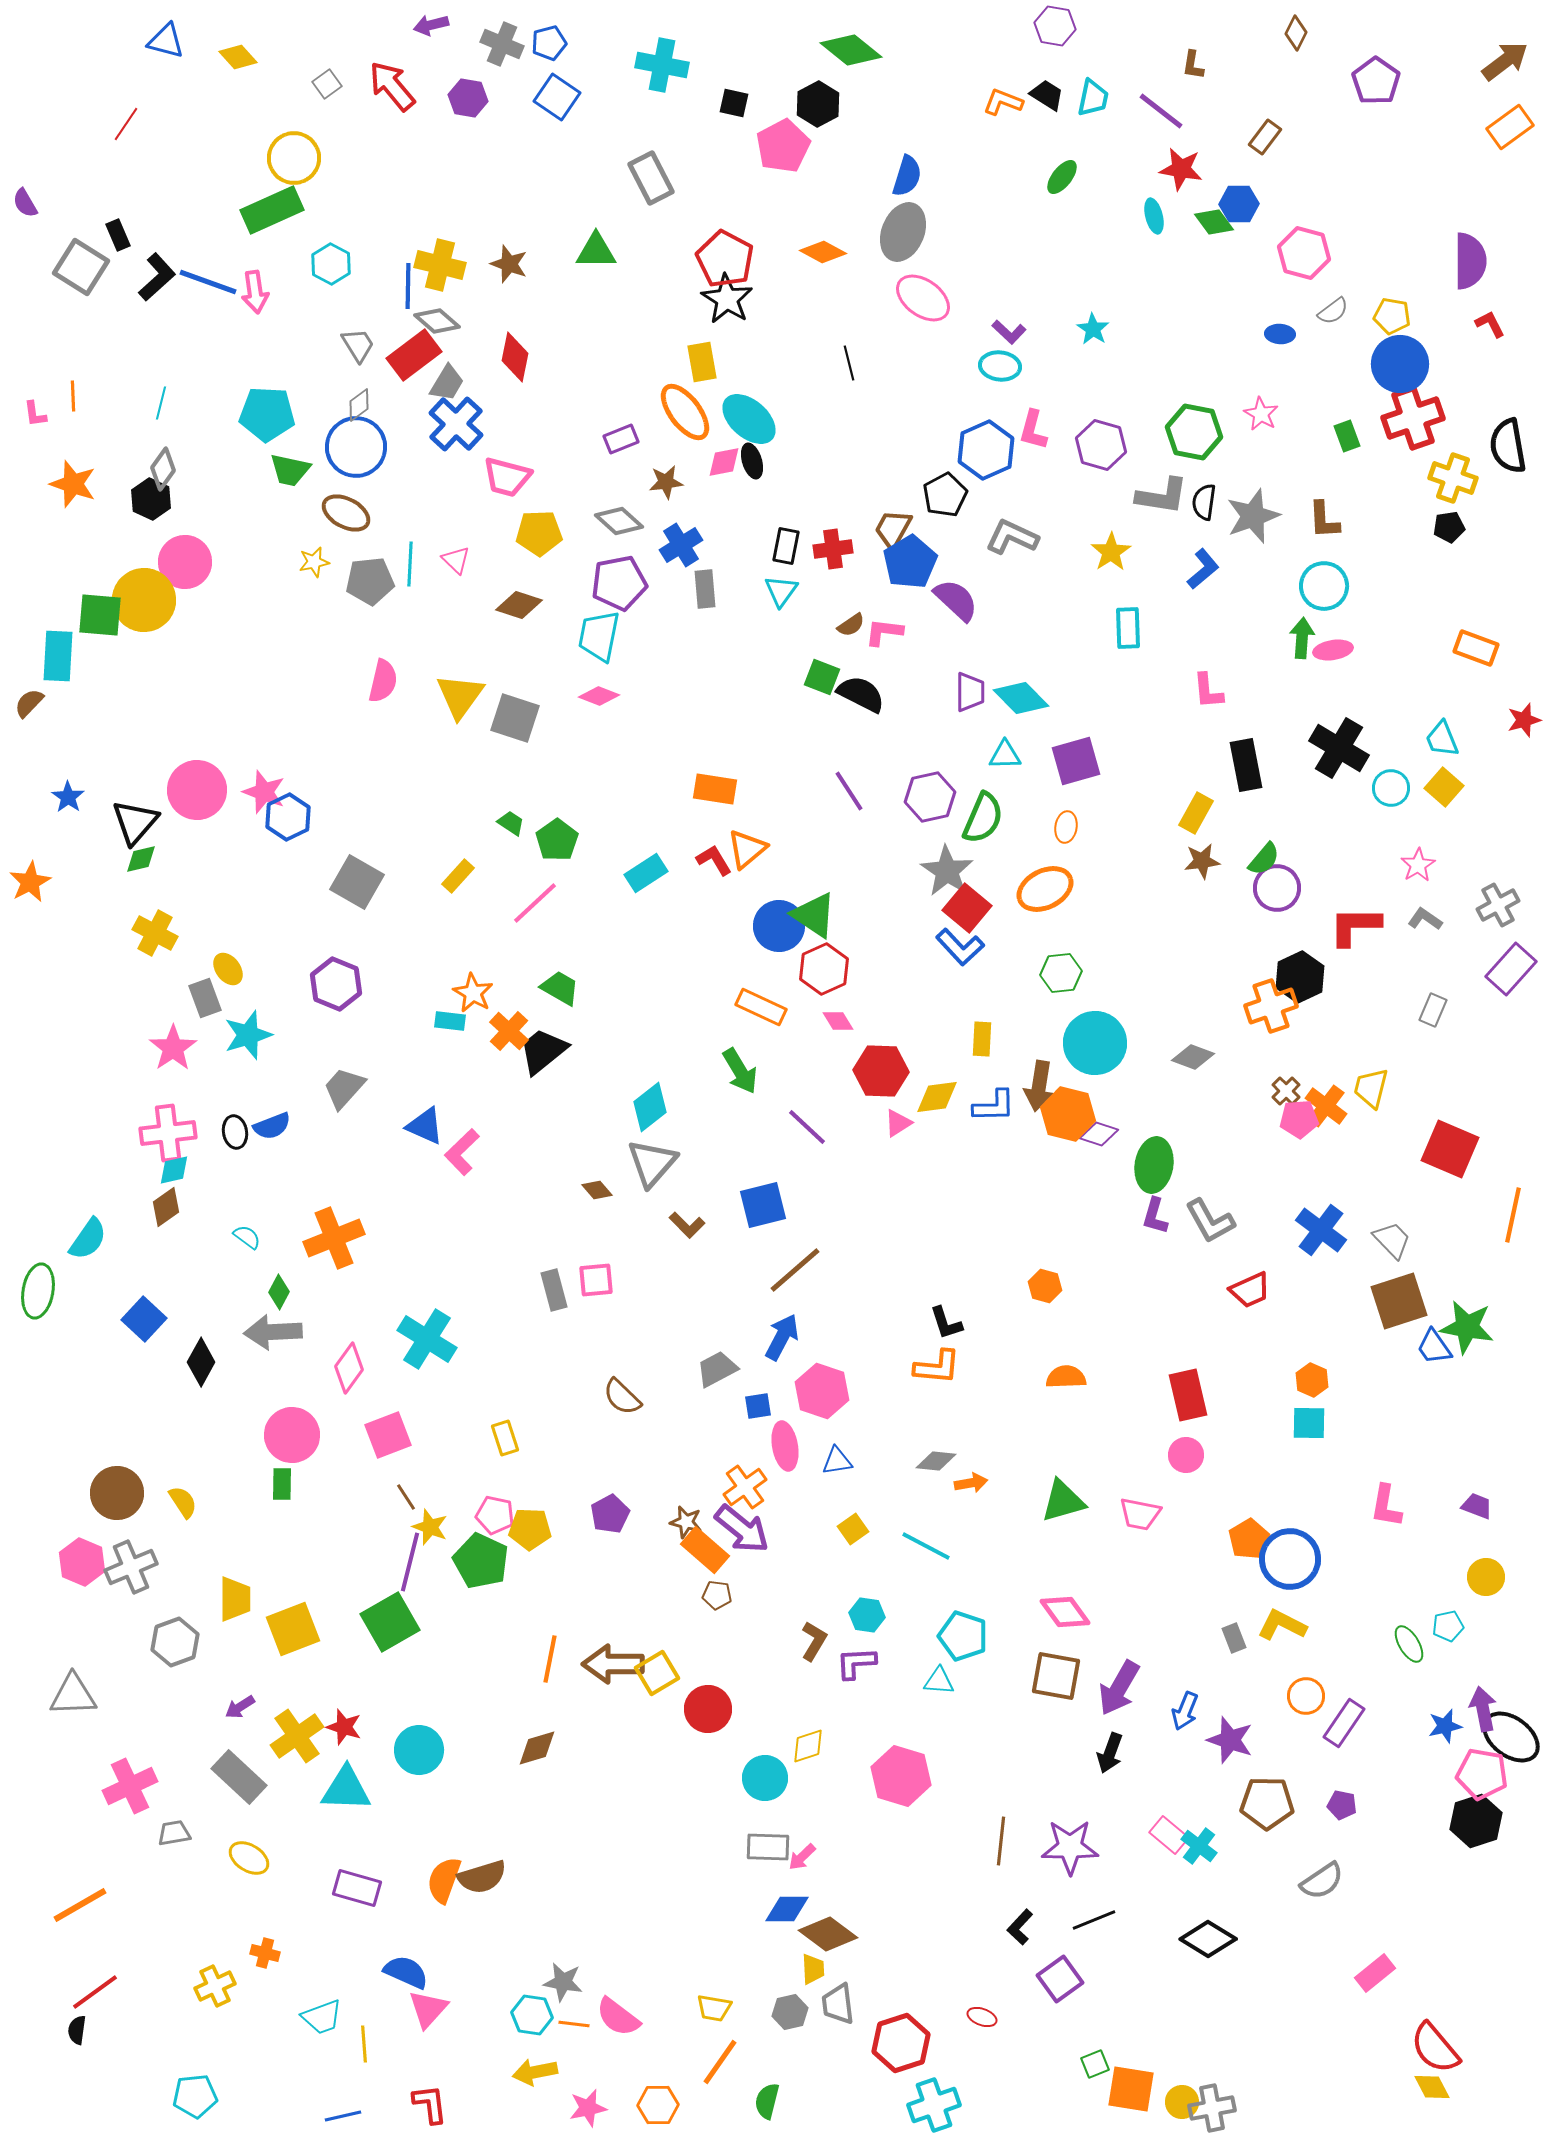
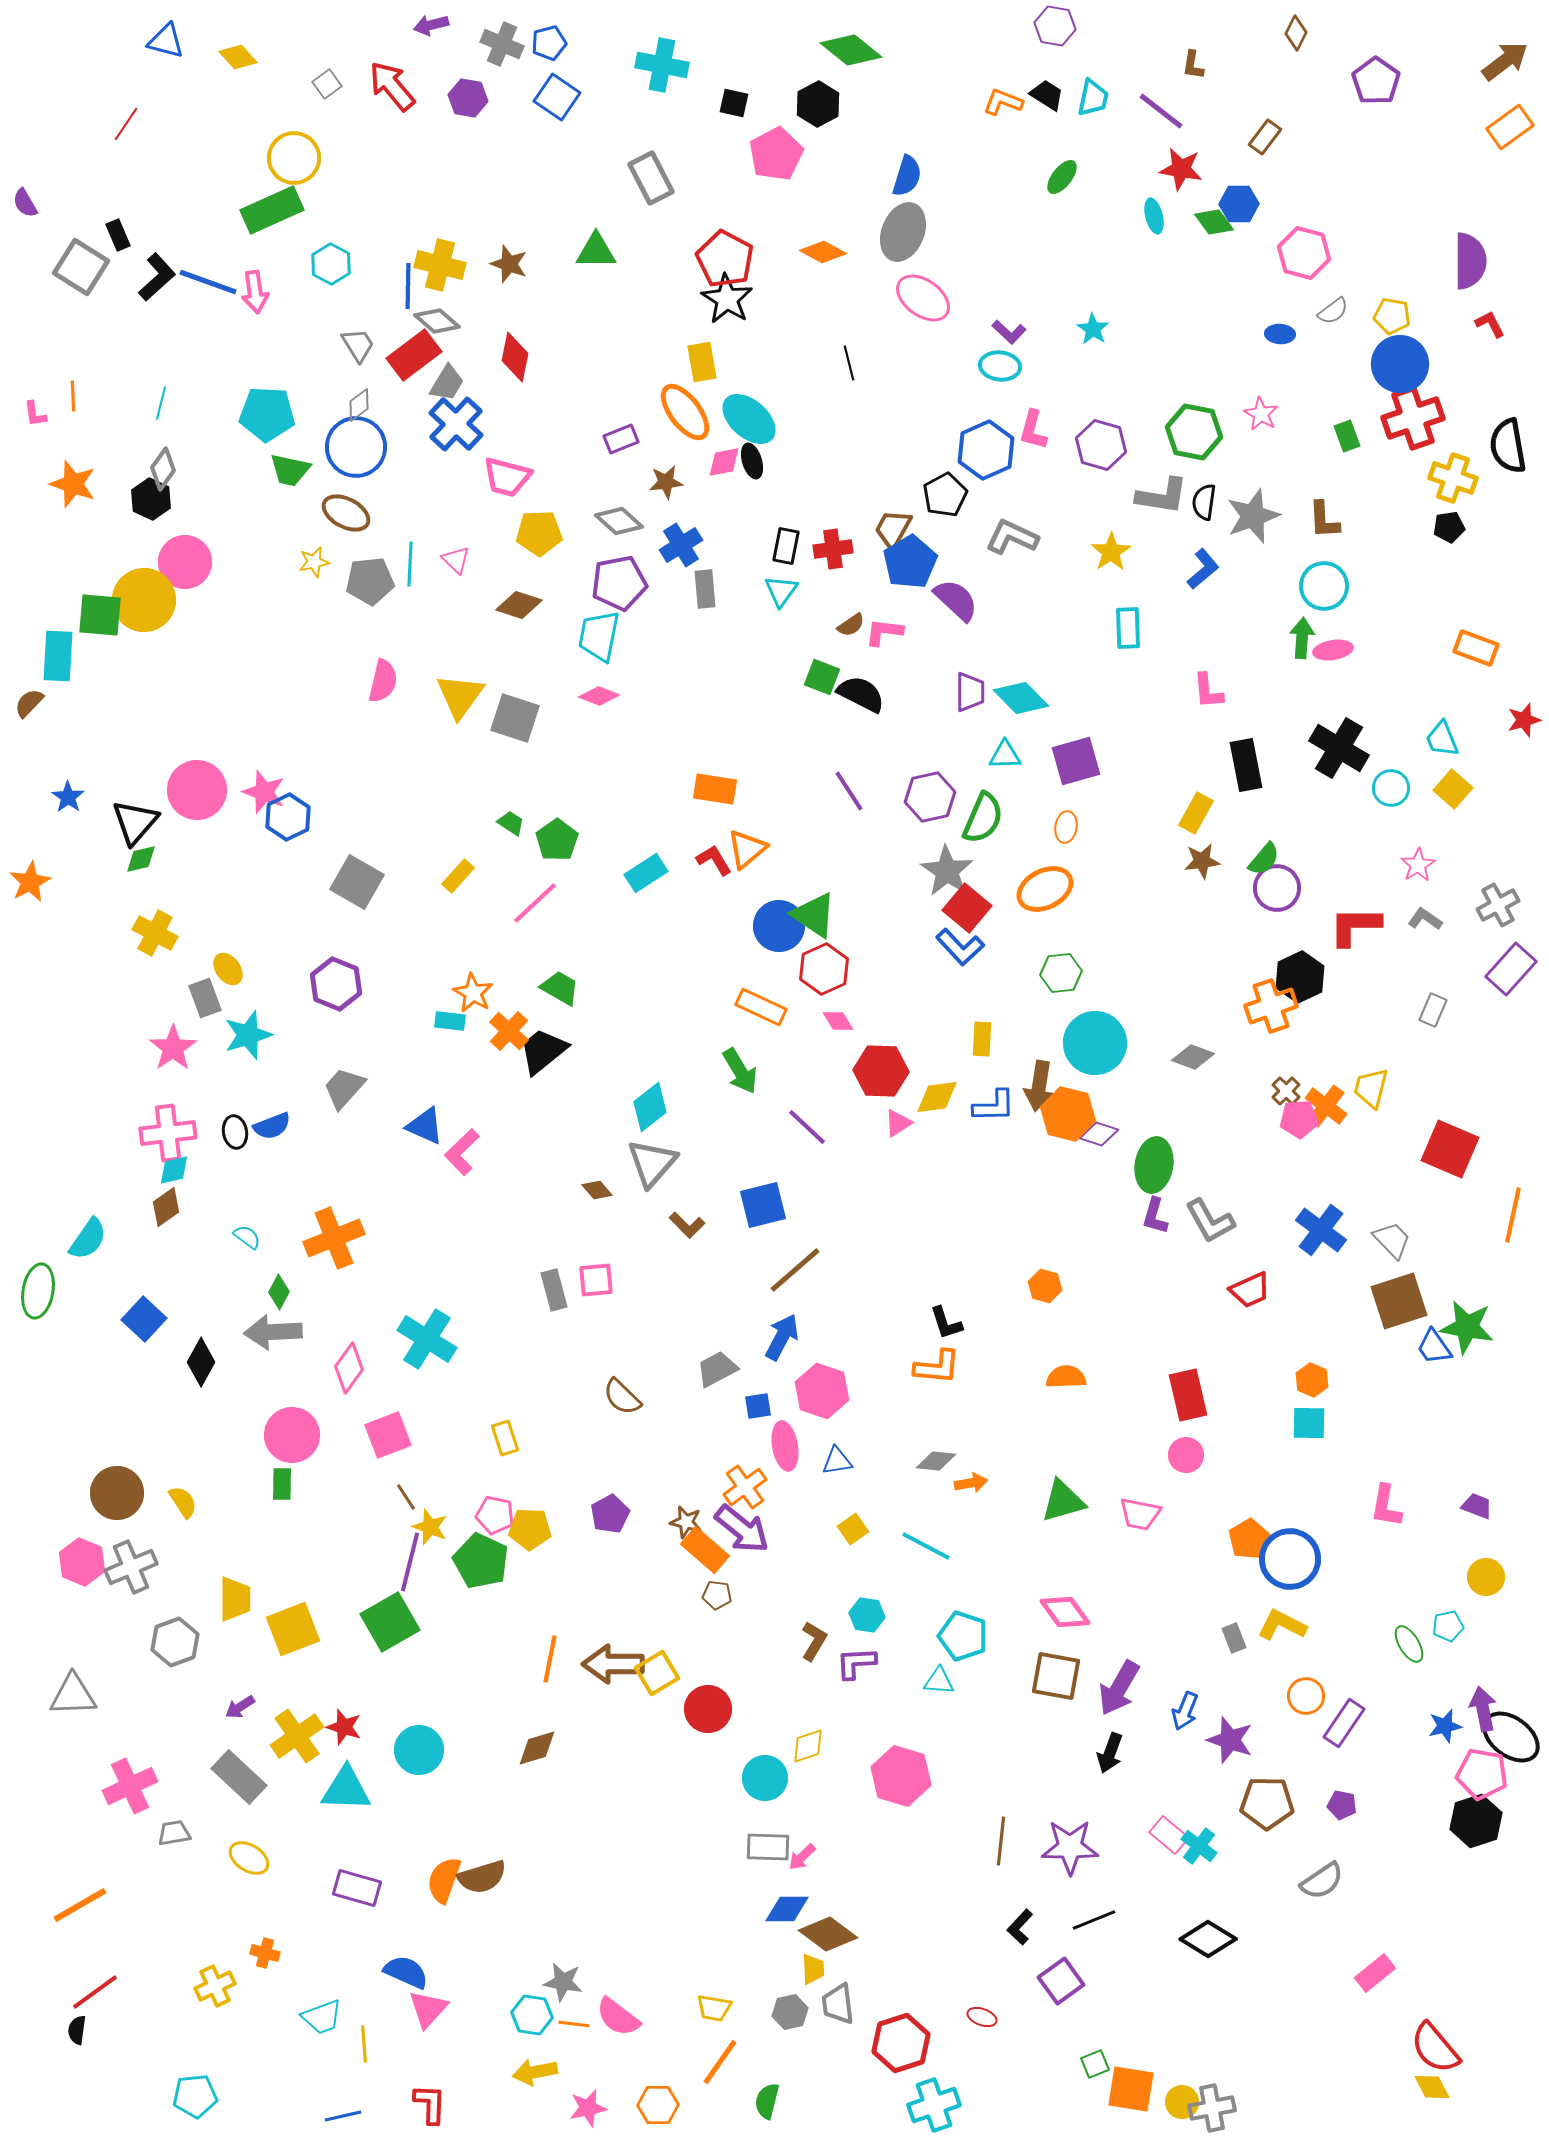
pink pentagon at (783, 146): moved 7 px left, 8 px down
yellow square at (1444, 787): moved 9 px right, 2 px down
purple square at (1060, 1979): moved 1 px right, 2 px down
red L-shape at (430, 2104): rotated 9 degrees clockwise
